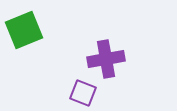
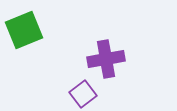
purple square: moved 1 px down; rotated 32 degrees clockwise
